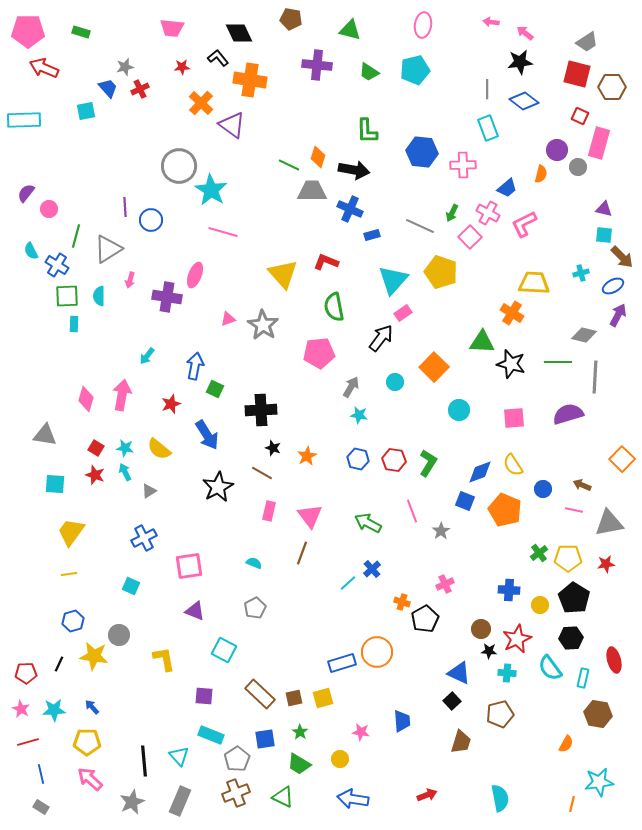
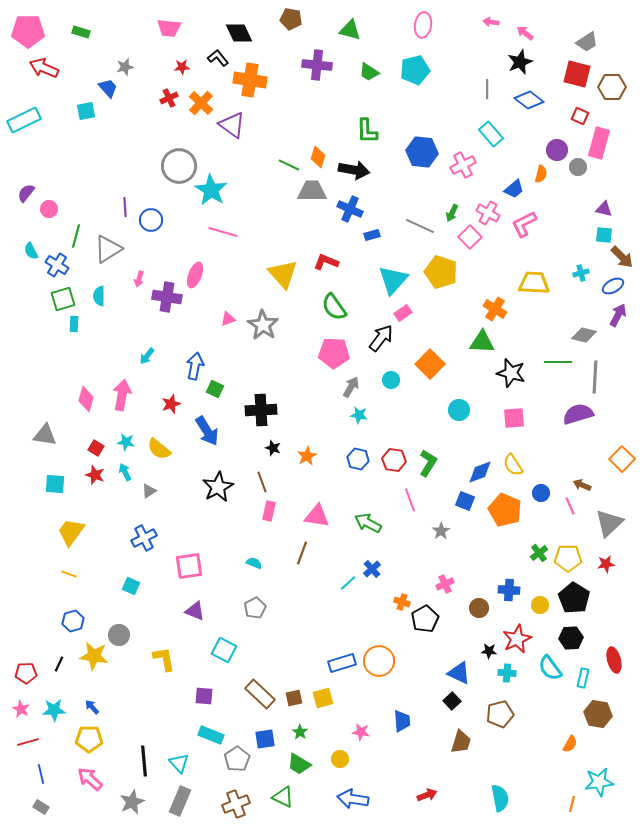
pink trapezoid at (172, 28): moved 3 px left
black star at (520, 62): rotated 15 degrees counterclockwise
red cross at (140, 89): moved 29 px right, 9 px down
blue diamond at (524, 101): moved 5 px right, 1 px up
cyan rectangle at (24, 120): rotated 24 degrees counterclockwise
cyan rectangle at (488, 128): moved 3 px right, 6 px down; rotated 20 degrees counterclockwise
pink cross at (463, 165): rotated 25 degrees counterclockwise
blue trapezoid at (507, 188): moved 7 px right, 1 px down
pink arrow at (130, 280): moved 9 px right, 1 px up
green square at (67, 296): moved 4 px left, 3 px down; rotated 15 degrees counterclockwise
green semicircle at (334, 307): rotated 24 degrees counterclockwise
orange cross at (512, 313): moved 17 px left, 4 px up
pink pentagon at (319, 353): moved 15 px right; rotated 8 degrees clockwise
black star at (511, 364): moved 9 px down
orange square at (434, 367): moved 4 px left, 3 px up
cyan circle at (395, 382): moved 4 px left, 2 px up
purple semicircle at (568, 414): moved 10 px right
blue arrow at (207, 435): moved 4 px up
cyan star at (125, 448): moved 1 px right, 6 px up
brown line at (262, 473): moved 9 px down; rotated 40 degrees clockwise
blue circle at (543, 489): moved 2 px left, 4 px down
pink line at (574, 510): moved 4 px left, 4 px up; rotated 54 degrees clockwise
pink line at (412, 511): moved 2 px left, 11 px up
pink triangle at (310, 516): moved 7 px right; rotated 44 degrees counterclockwise
gray triangle at (609, 523): rotated 32 degrees counterclockwise
yellow line at (69, 574): rotated 28 degrees clockwise
brown circle at (481, 629): moved 2 px left, 21 px up
orange circle at (377, 652): moved 2 px right, 9 px down
yellow pentagon at (87, 742): moved 2 px right, 3 px up
orange semicircle at (566, 744): moved 4 px right
cyan triangle at (179, 756): moved 7 px down
brown cross at (236, 793): moved 11 px down
